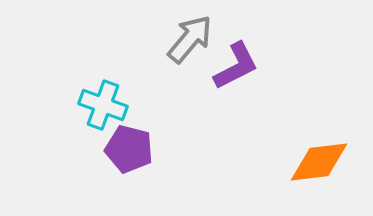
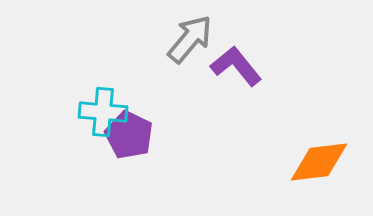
purple L-shape: rotated 102 degrees counterclockwise
cyan cross: moved 7 px down; rotated 15 degrees counterclockwise
purple pentagon: moved 14 px up; rotated 12 degrees clockwise
